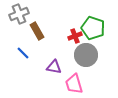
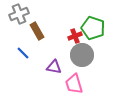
gray circle: moved 4 px left
